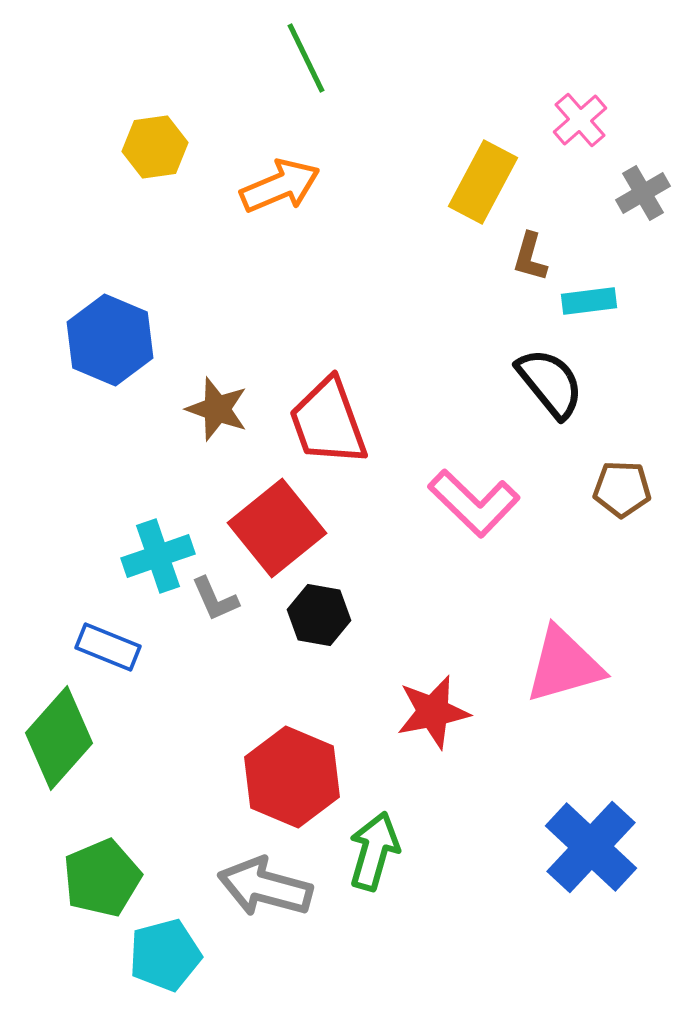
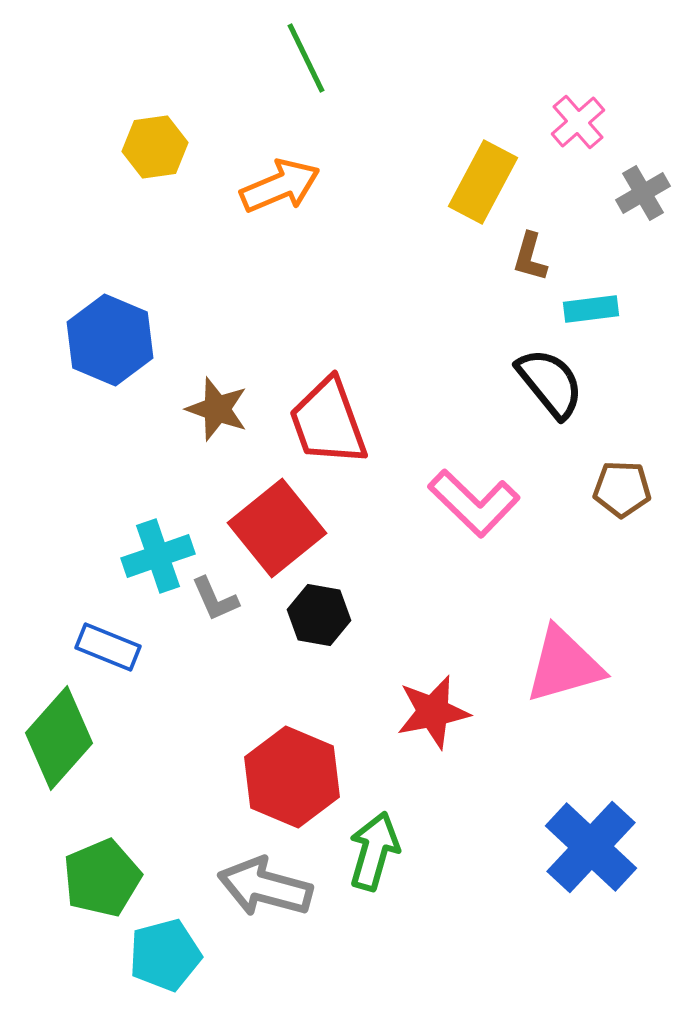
pink cross: moved 2 px left, 2 px down
cyan rectangle: moved 2 px right, 8 px down
